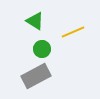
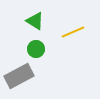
green circle: moved 6 px left
gray rectangle: moved 17 px left
